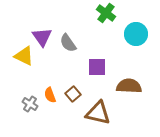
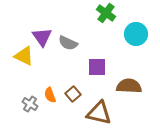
gray semicircle: rotated 30 degrees counterclockwise
brown triangle: moved 1 px right
